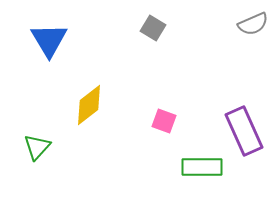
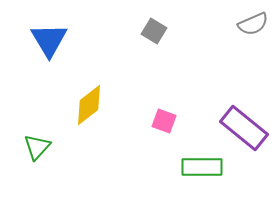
gray square: moved 1 px right, 3 px down
purple rectangle: moved 3 px up; rotated 27 degrees counterclockwise
